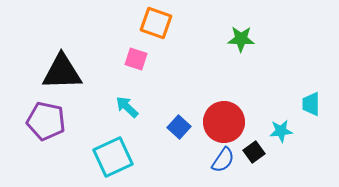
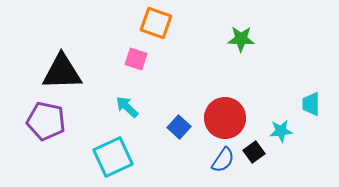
red circle: moved 1 px right, 4 px up
